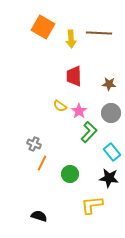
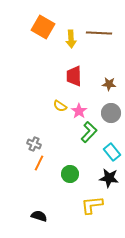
orange line: moved 3 px left
